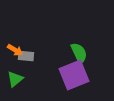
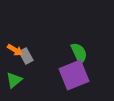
gray rectangle: rotated 56 degrees clockwise
green triangle: moved 1 px left, 1 px down
